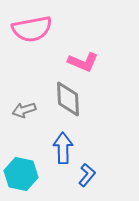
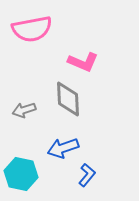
blue arrow: rotated 108 degrees counterclockwise
